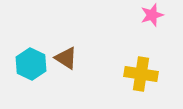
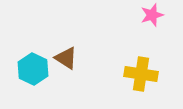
cyan hexagon: moved 2 px right, 5 px down
